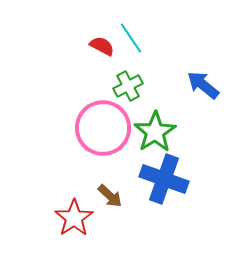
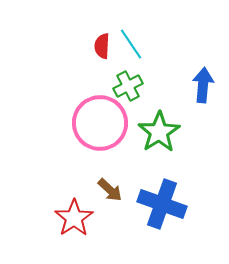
cyan line: moved 6 px down
red semicircle: rotated 115 degrees counterclockwise
blue arrow: rotated 56 degrees clockwise
pink circle: moved 3 px left, 5 px up
green star: moved 4 px right
blue cross: moved 2 px left, 25 px down
brown arrow: moved 6 px up
